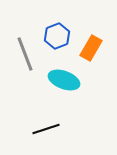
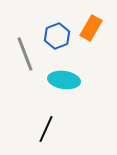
orange rectangle: moved 20 px up
cyan ellipse: rotated 12 degrees counterclockwise
black line: rotated 48 degrees counterclockwise
